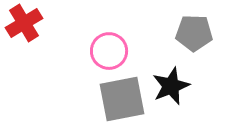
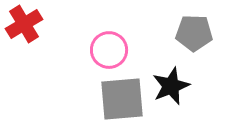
red cross: moved 1 px down
pink circle: moved 1 px up
gray square: rotated 6 degrees clockwise
